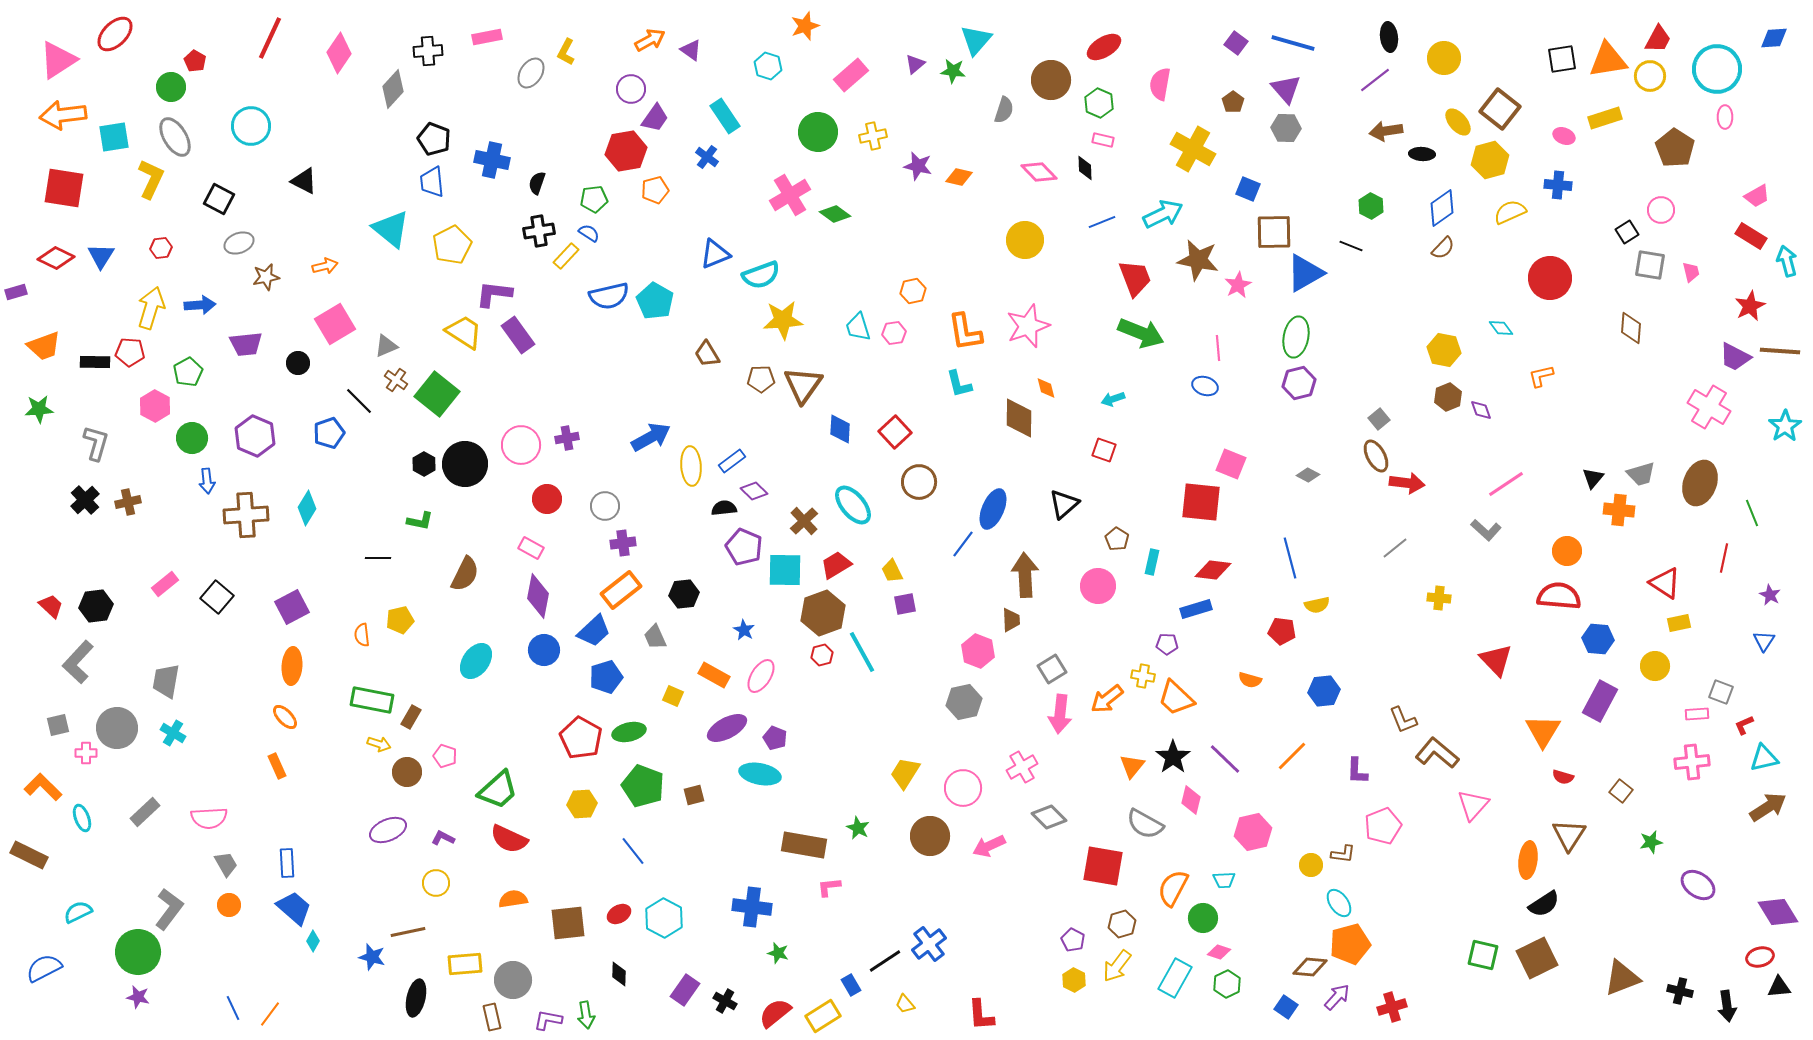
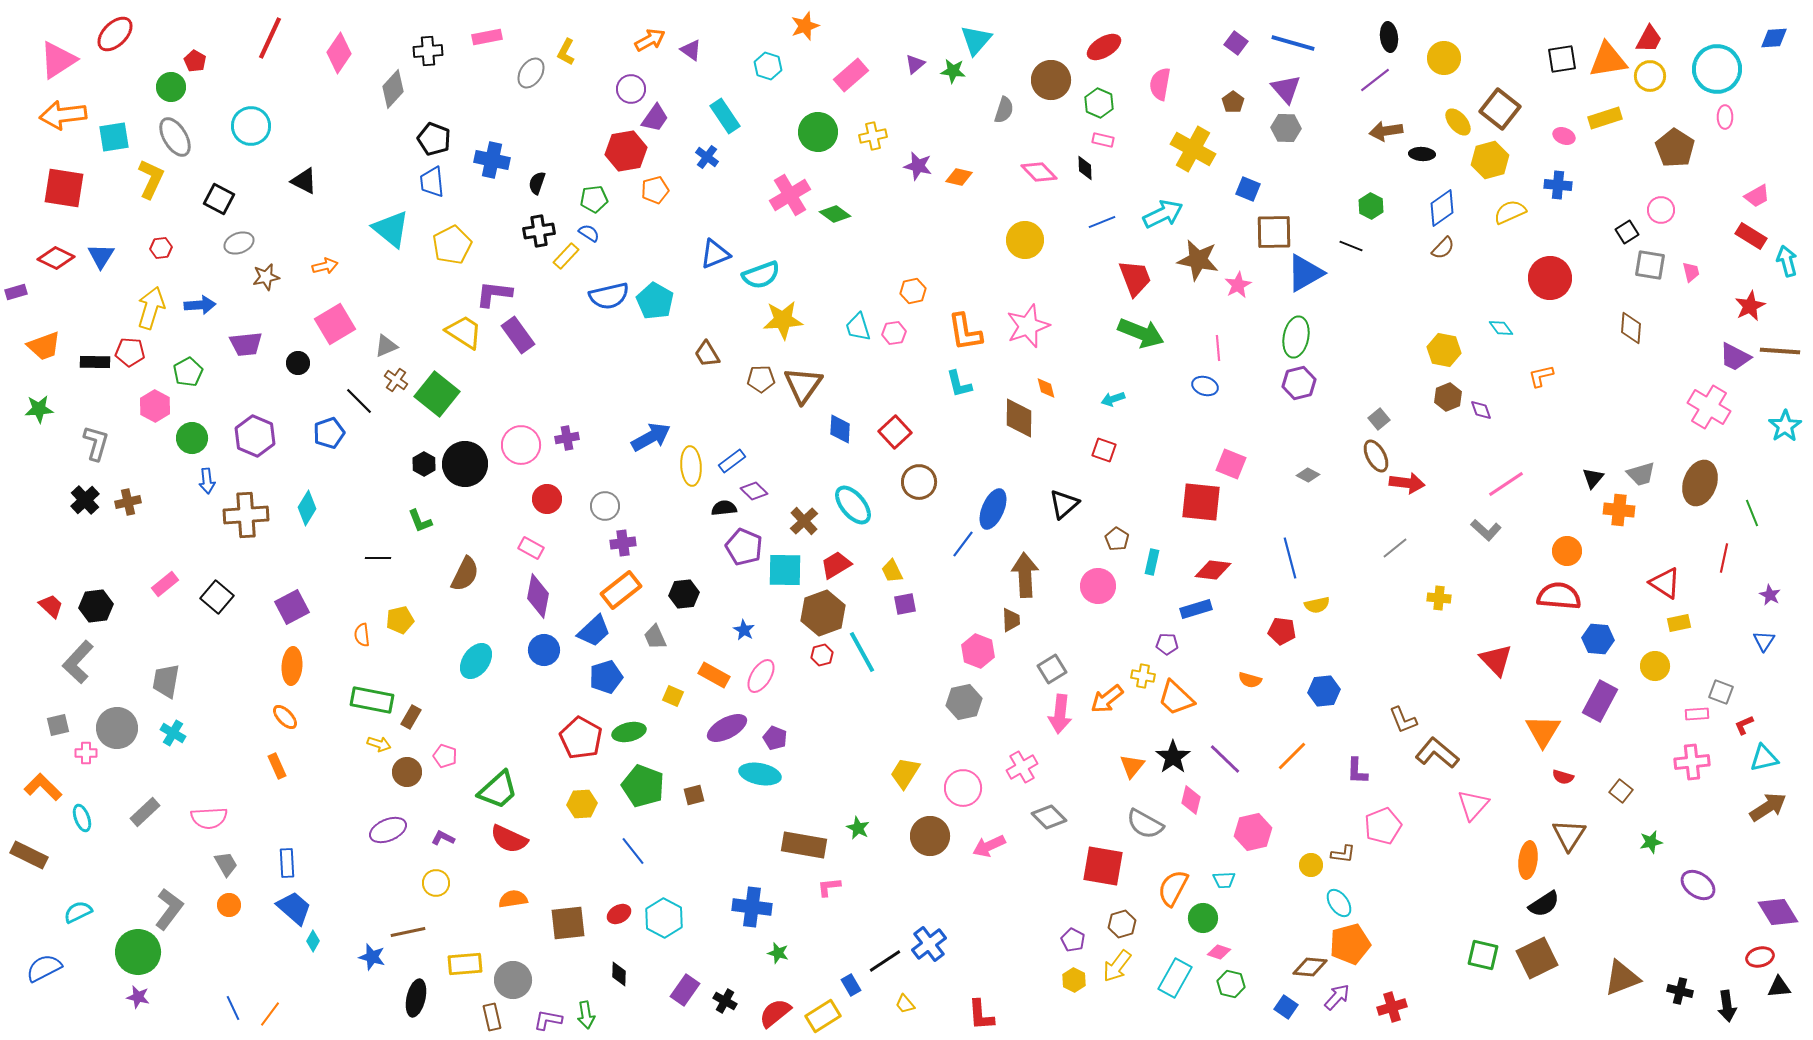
red trapezoid at (1658, 39): moved 9 px left
green L-shape at (420, 521): rotated 56 degrees clockwise
green hexagon at (1227, 984): moved 4 px right; rotated 20 degrees counterclockwise
